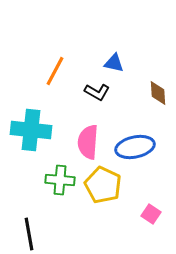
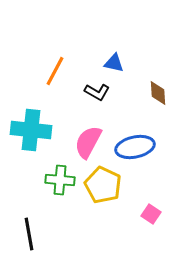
pink semicircle: rotated 24 degrees clockwise
